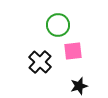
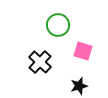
pink square: moved 10 px right; rotated 24 degrees clockwise
